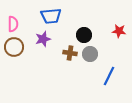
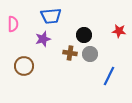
brown circle: moved 10 px right, 19 px down
